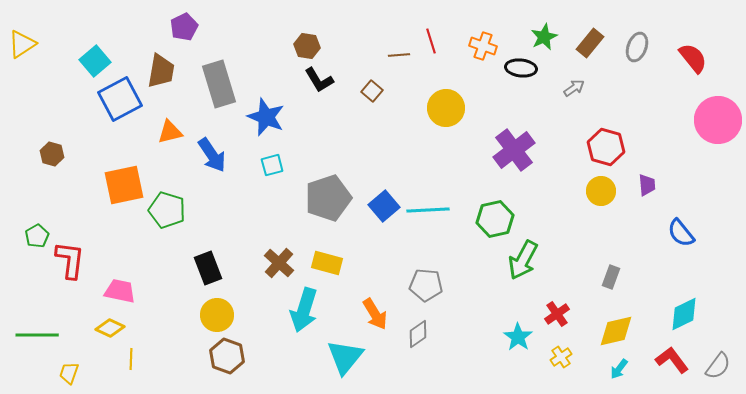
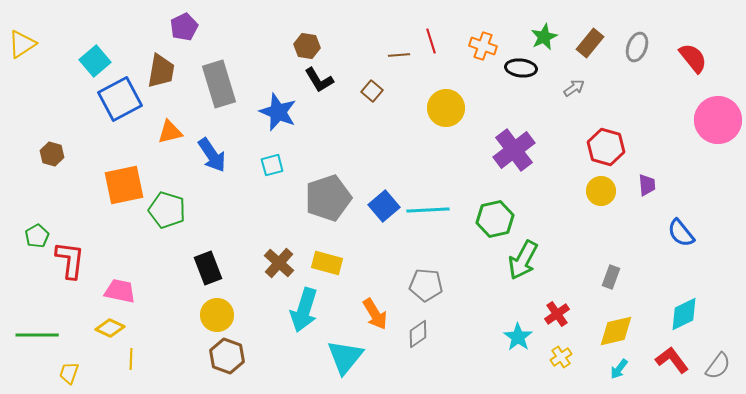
blue star at (266, 117): moved 12 px right, 5 px up
